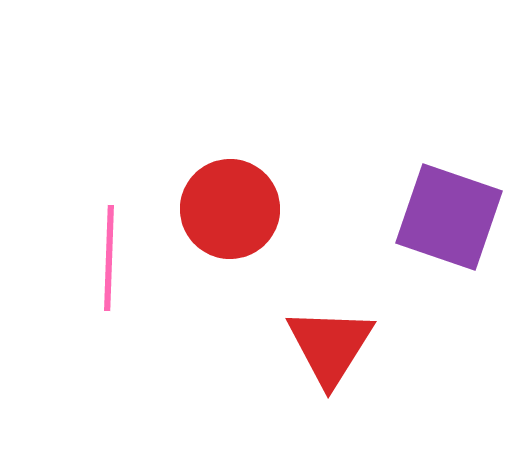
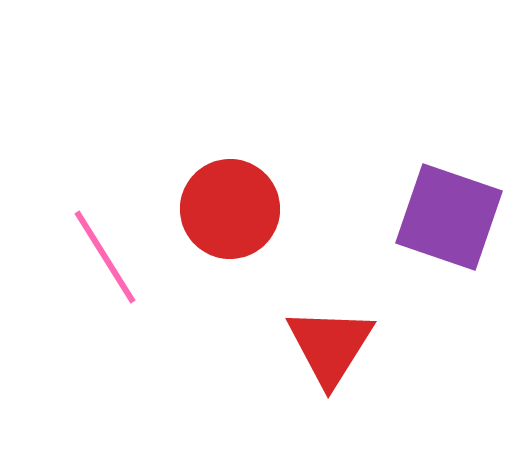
pink line: moved 4 px left, 1 px up; rotated 34 degrees counterclockwise
